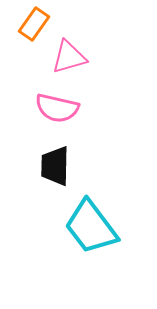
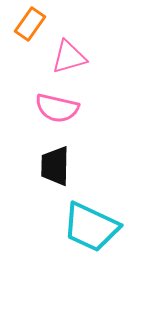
orange rectangle: moved 4 px left
cyan trapezoid: rotated 28 degrees counterclockwise
